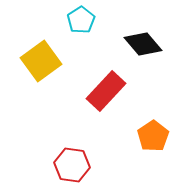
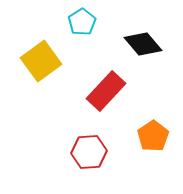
cyan pentagon: moved 1 px right, 2 px down
red hexagon: moved 17 px right, 13 px up; rotated 12 degrees counterclockwise
